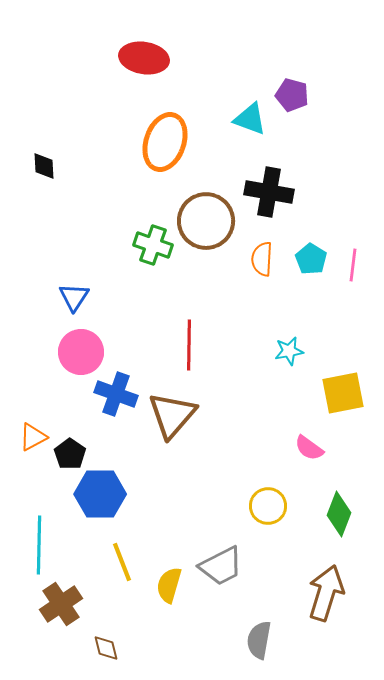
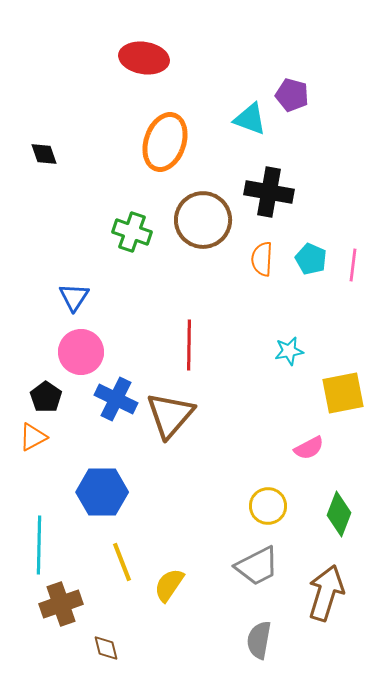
black diamond: moved 12 px up; rotated 16 degrees counterclockwise
brown circle: moved 3 px left, 1 px up
green cross: moved 21 px left, 13 px up
cyan pentagon: rotated 8 degrees counterclockwise
blue cross: moved 5 px down; rotated 6 degrees clockwise
brown triangle: moved 2 px left
pink semicircle: rotated 64 degrees counterclockwise
black pentagon: moved 24 px left, 57 px up
blue hexagon: moved 2 px right, 2 px up
gray trapezoid: moved 36 px right
yellow semicircle: rotated 18 degrees clockwise
brown cross: rotated 15 degrees clockwise
